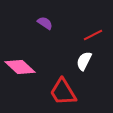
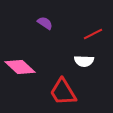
red line: moved 1 px up
white semicircle: rotated 114 degrees counterclockwise
